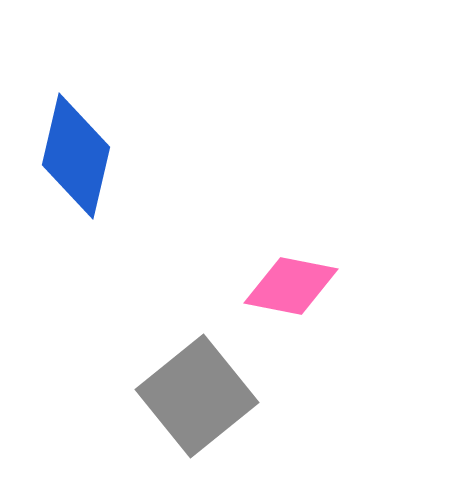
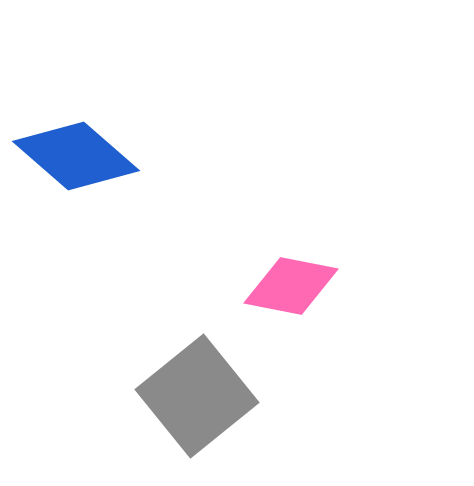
blue diamond: rotated 62 degrees counterclockwise
